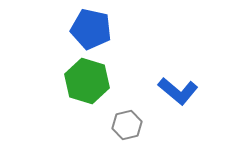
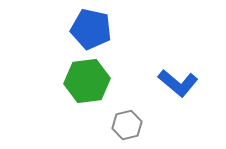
green hexagon: rotated 24 degrees counterclockwise
blue L-shape: moved 8 px up
